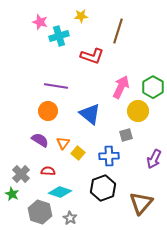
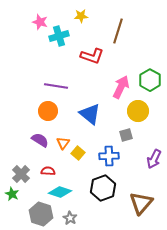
green hexagon: moved 3 px left, 7 px up
gray hexagon: moved 1 px right, 2 px down
